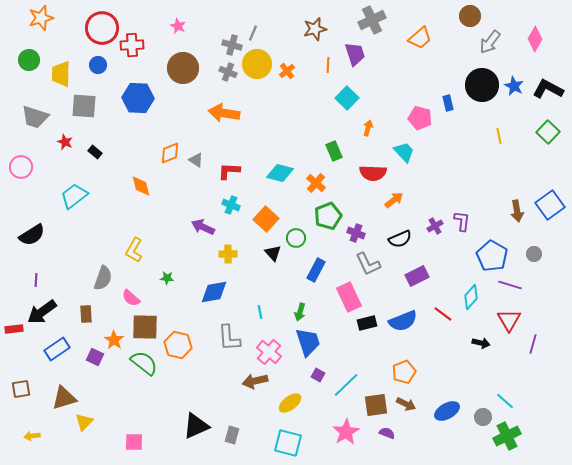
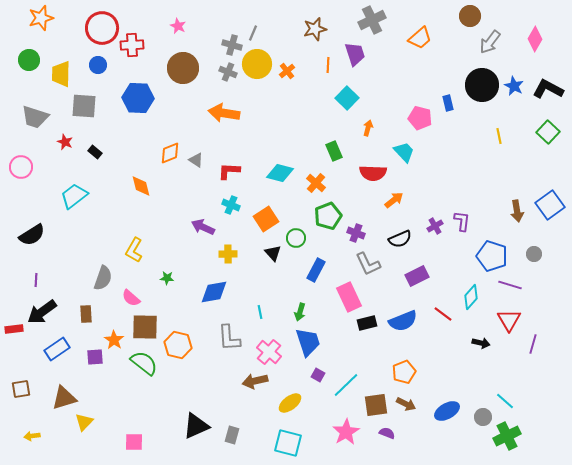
orange square at (266, 219): rotated 15 degrees clockwise
blue pentagon at (492, 256): rotated 12 degrees counterclockwise
purple square at (95, 357): rotated 30 degrees counterclockwise
